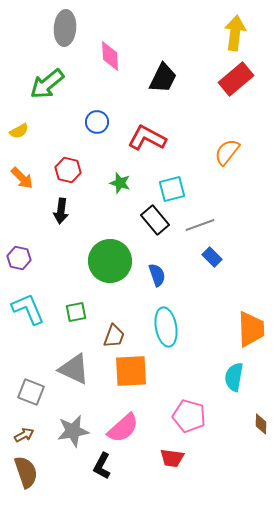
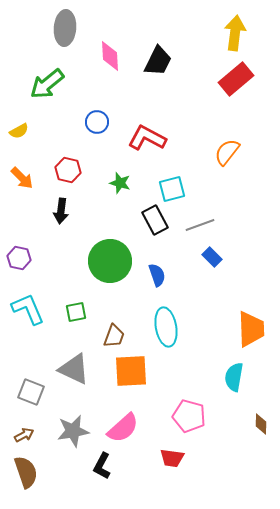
black trapezoid: moved 5 px left, 17 px up
black rectangle: rotated 12 degrees clockwise
